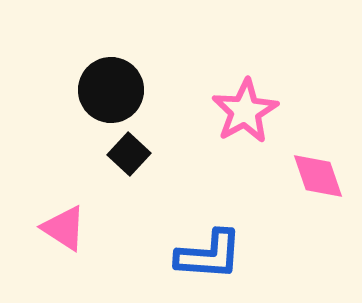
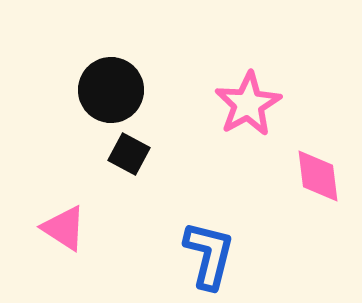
pink star: moved 3 px right, 7 px up
black square: rotated 15 degrees counterclockwise
pink diamond: rotated 12 degrees clockwise
blue L-shape: rotated 80 degrees counterclockwise
